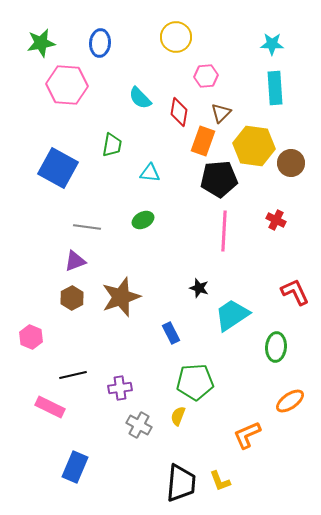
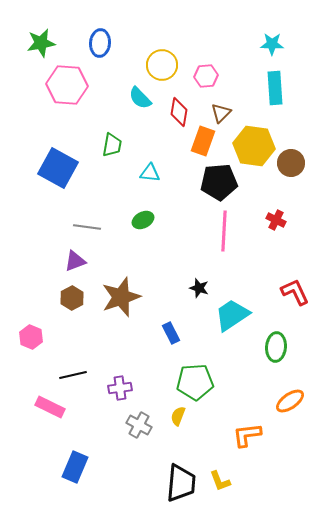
yellow circle at (176, 37): moved 14 px left, 28 px down
black pentagon at (219, 179): moved 3 px down
orange L-shape at (247, 435): rotated 16 degrees clockwise
